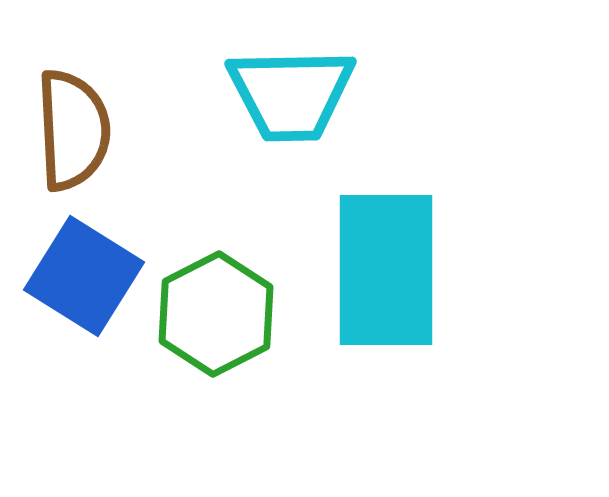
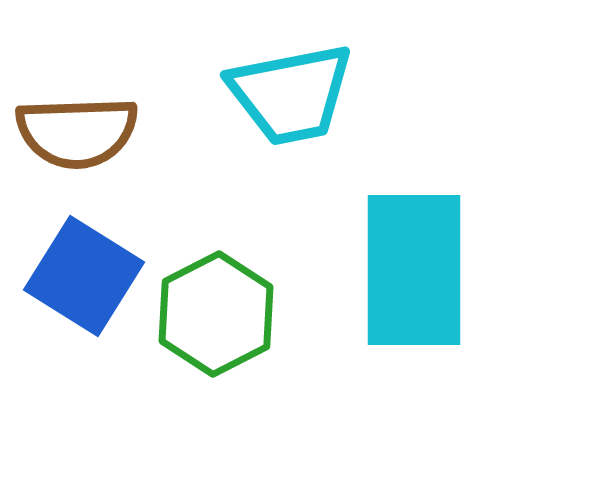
cyan trapezoid: rotated 10 degrees counterclockwise
brown semicircle: moved 4 px right, 2 px down; rotated 91 degrees clockwise
cyan rectangle: moved 28 px right
